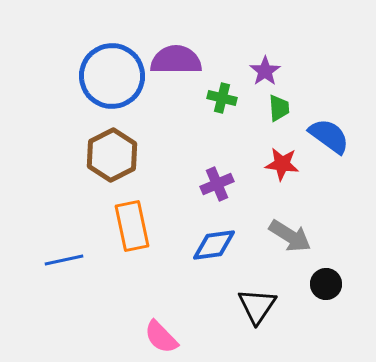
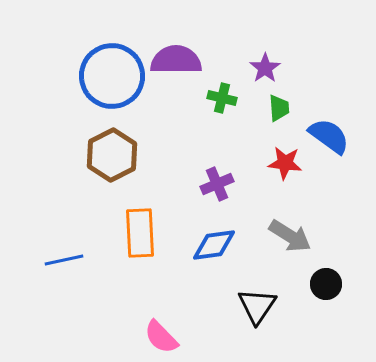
purple star: moved 3 px up
red star: moved 3 px right, 1 px up
orange rectangle: moved 8 px right, 7 px down; rotated 9 degrees clockwise
